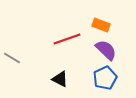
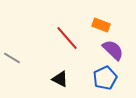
red line: moved 1 px up; rotated 68 degrees clockwise
purple semicircle: moved 7 px right
